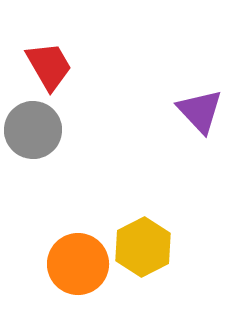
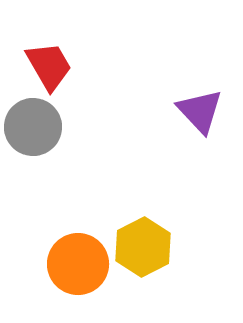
gray circle: moved 3 px up
